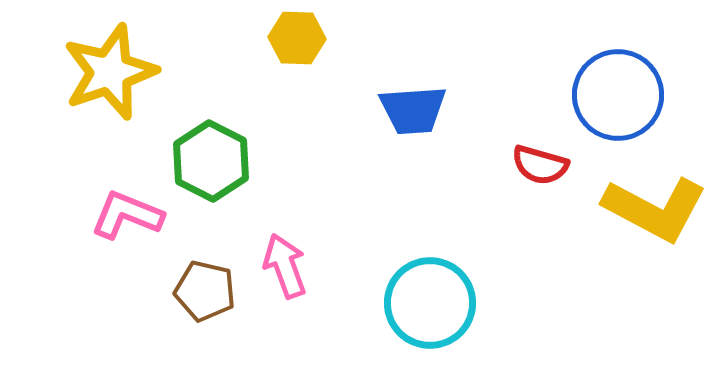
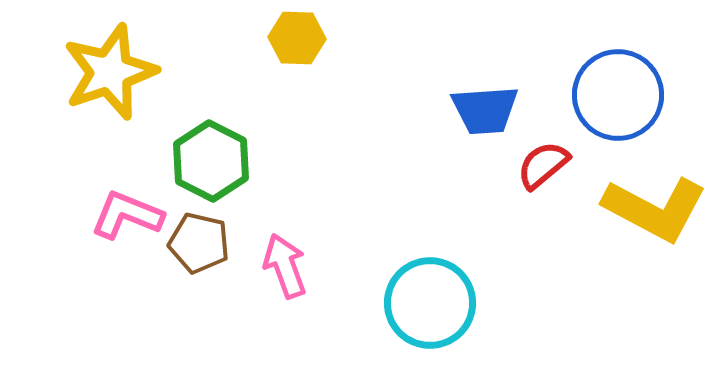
blue trapezoid: moved 72 px right
red semicircle: moved 3 px right; rotated 124 degrees clockwise
brown pentagon: moved 6 px left, 48 px up
